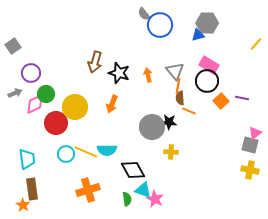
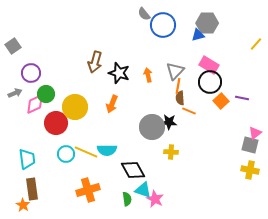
blue circle at (160, 25): moved 3 px right
gray triangle at (175, 71): rotated 24 degrees clockwise
black circle at (207, 81): moved 3 px right, 1 px down
